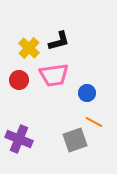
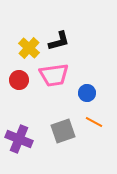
gray square: moved 12 px left, 9 px up
